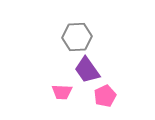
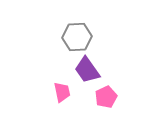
pink trapezoid: rotated 105 degrees counterclockwise
pink pentagon: moved 1 px right, 1 px down
